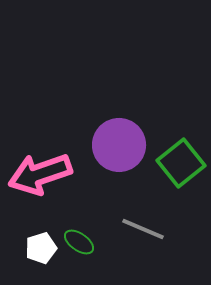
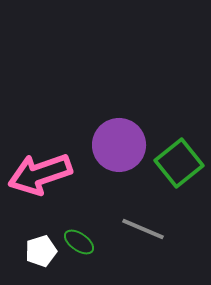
green square: moved 2 px left
white pentagon: moved 3 px down
